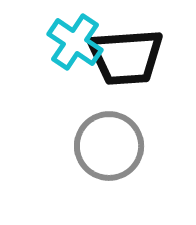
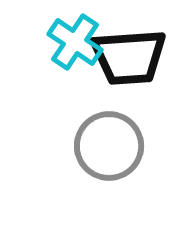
black trapezoid: moved 3 px right
